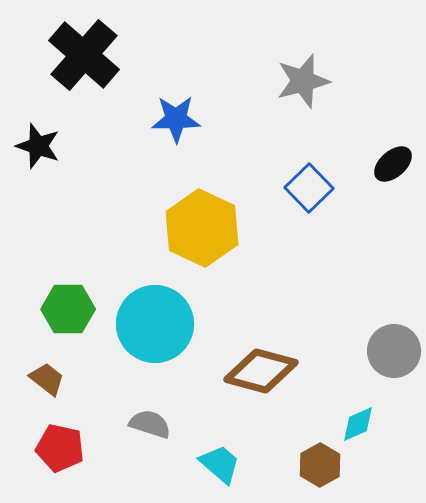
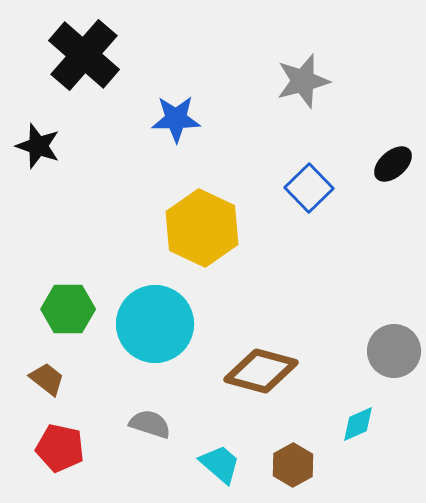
brown hexagon: moved 27 px left
